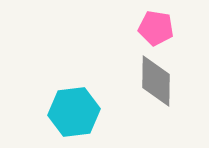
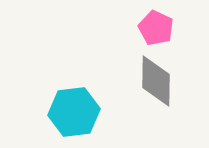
pink pentagon: rotated 16 degrees clockwise
